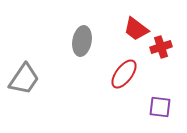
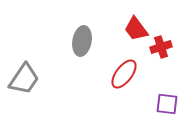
red trapezoid: rotated 16 degrees clockwise
purple square: moved 7 px right, 3 px up
